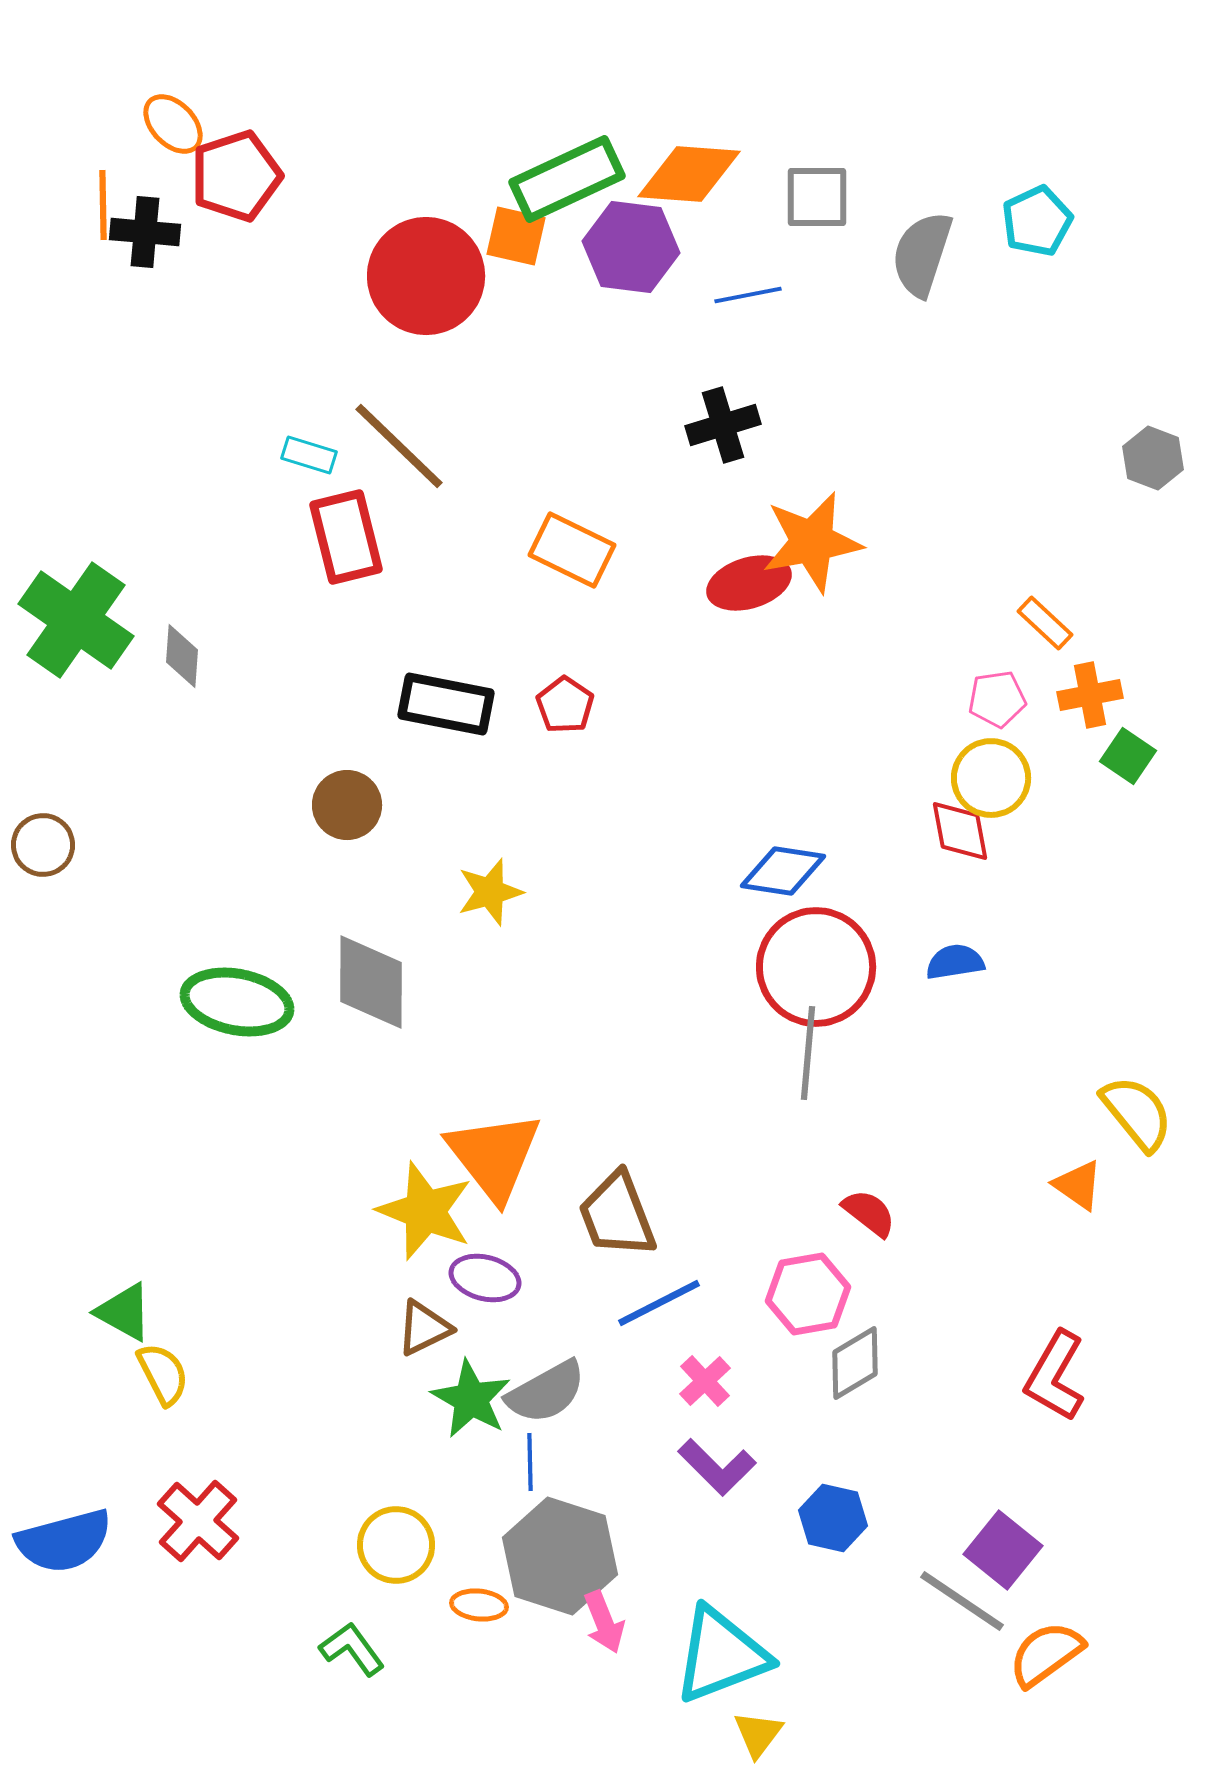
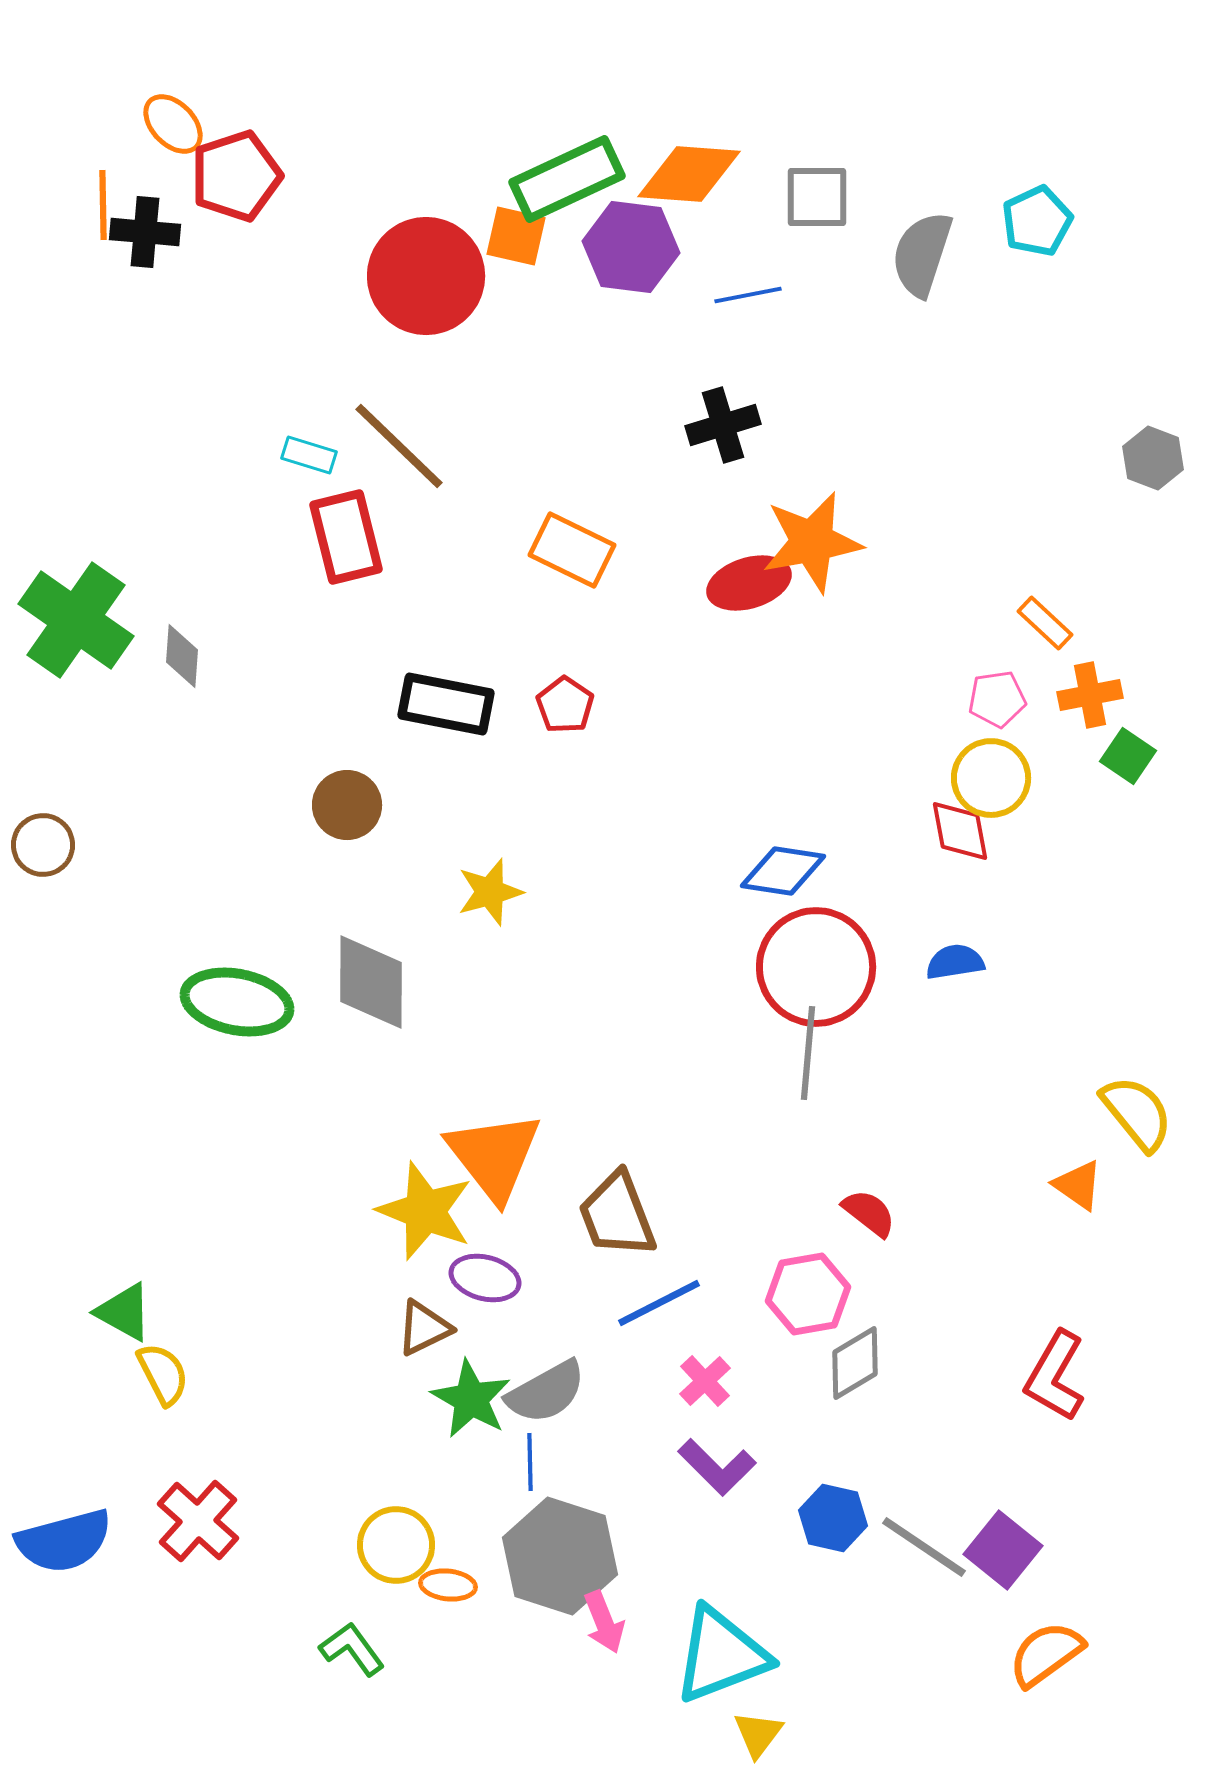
gray line at (962, 1601): moved 38 px left, 54 px up
orange ellipse at (479, 1605): moved 31 px left, 20 px up
